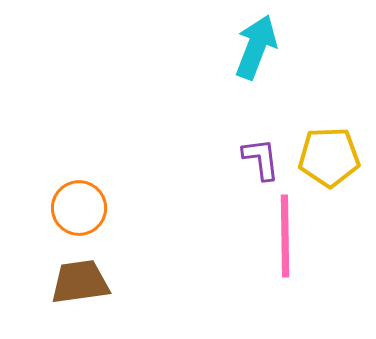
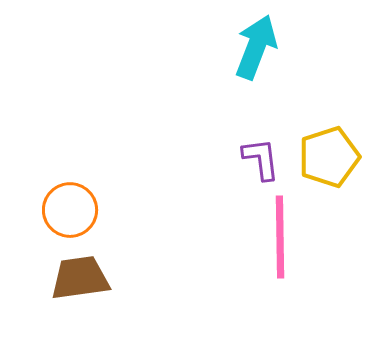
yellow pentagon: rotated 16 degrees counterclockwise
orange circle: moved 9 px left, 2 px down
pink line: moved 5 px left, 1 px down
brown trapezoid: moved 4 px up
